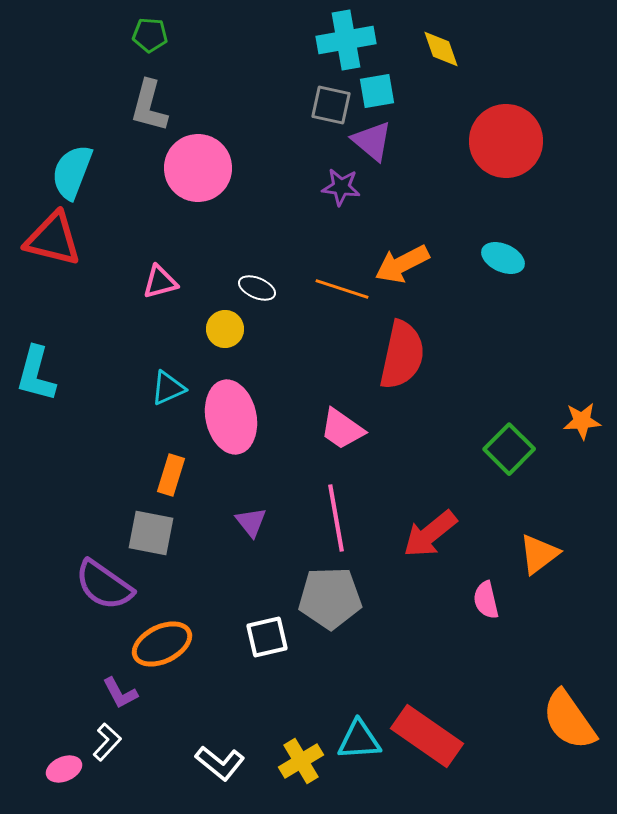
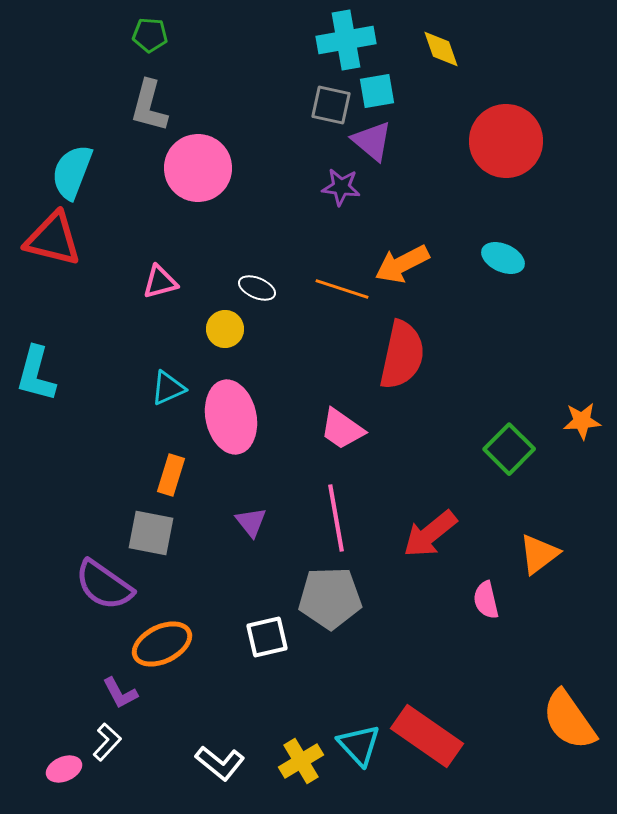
cyan triangle at (359, 740): moved 5 px down; rotated 51 degrees clockwise
